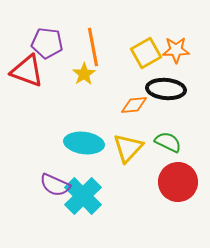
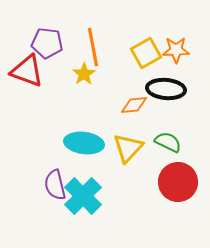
purple semicircle: rotated 52 degrees clockwise
